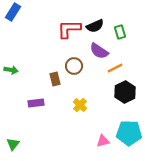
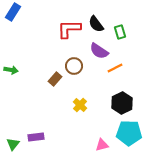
black semicircle: moved 1 px right, 2 px up; rotated 78 degrees clockwise
brown rectangle: rotated 56 degrees clockwise
black hexagon: moved 3 px left, 11 px down
purple rectangle: moved 34 px down
pink triangle: moved 1 px left, 4 px down
